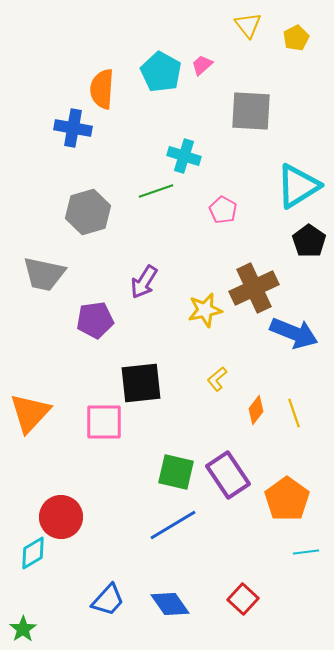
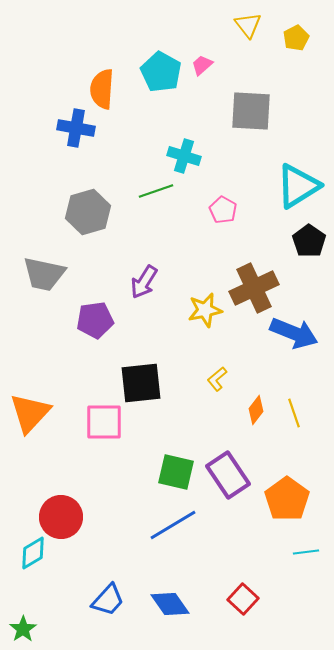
blue cross: moved 3 px right
